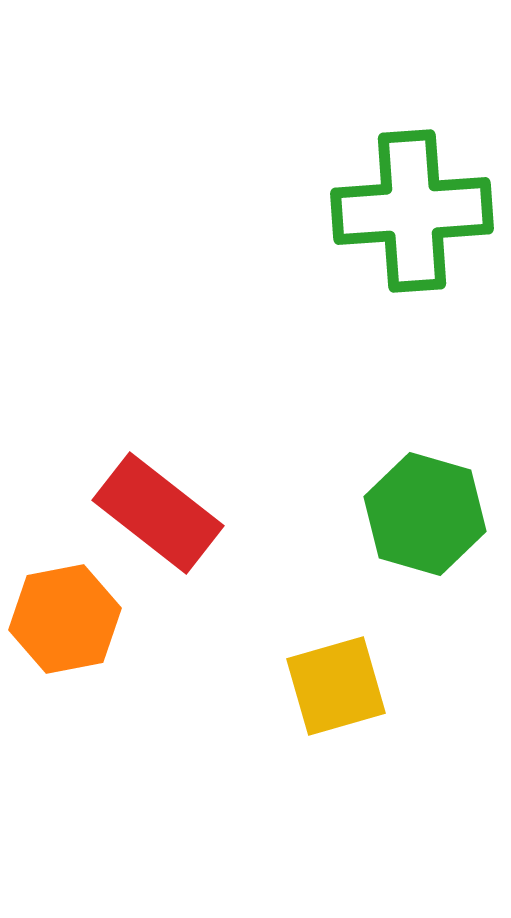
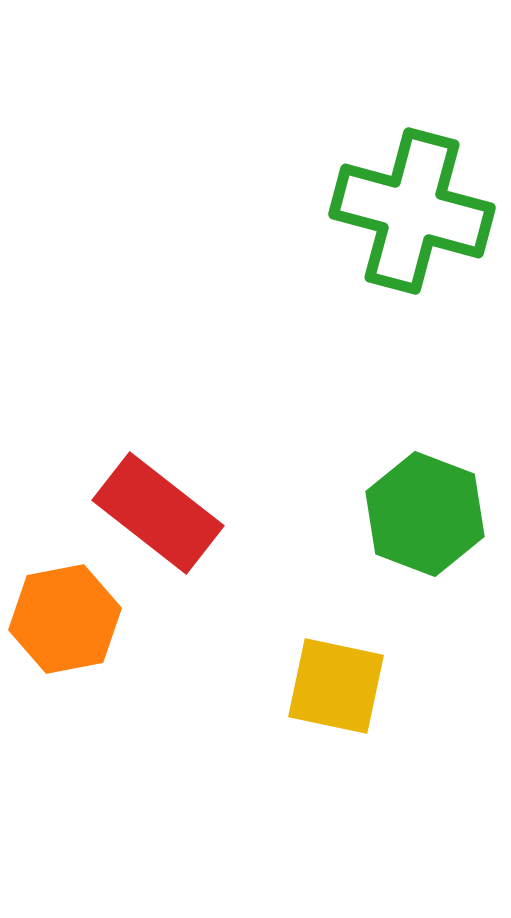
green cross: rotated 19 degrees clockwise
green hexagon: rotated 5 degrees clockwise
yellow square: rotated 28 degrees clockwise
